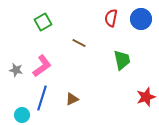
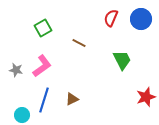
red semicircle: rotated 12 degrees clockwise
green square: moved 6 px down
green trapezoid: rotated 15 degrees counterclockwise
blue line: moved 2 px right, 2 px down
